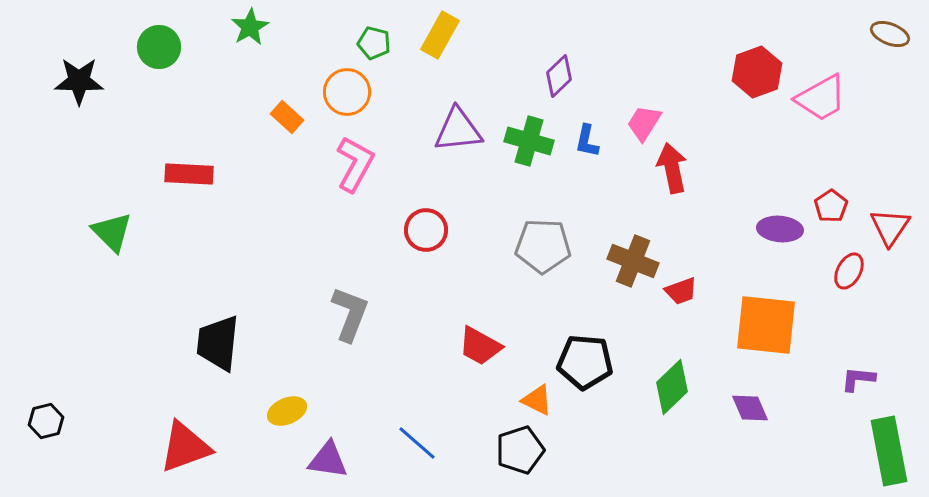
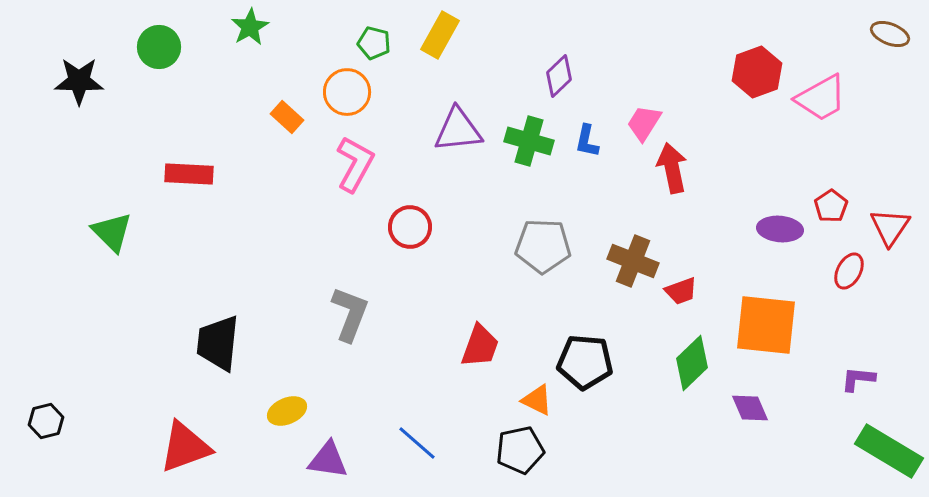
red circle at (426, 230): moved 16 px left, 3 px up
red trapezoid at (480, 346): rotated 99 degrees counterclockwise
green diamond at (672, 387): moved 20 px right, 24 px up
black pentagon at (520, 450): rotated 6 degrees clockwise
green rectangle at (889, 451): rotated 48 degrees counterclockwise
